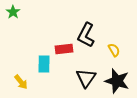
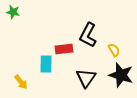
green star: rotated 24 degrees counterclockwise
black L-shape: moved 2 px right
cyan rectangle: moved 2 px right
black star: moved 4 px right, 6 px up
